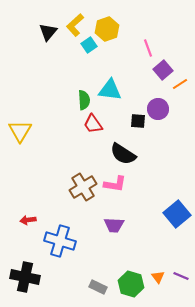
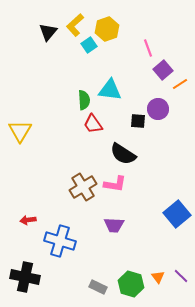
purple line: rotated 21 degrees clockwise
